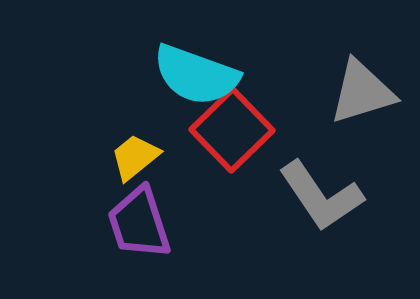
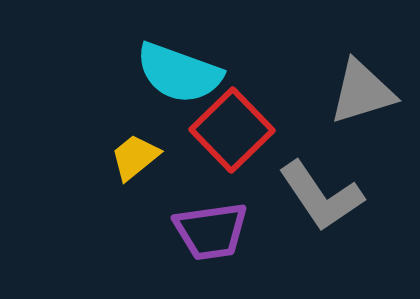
cyan semicircle: moved 17 px left, 2 px up
purple trapezoid: moved 72 px right, 8 px down; rotated 80 degrees counterclockwise
